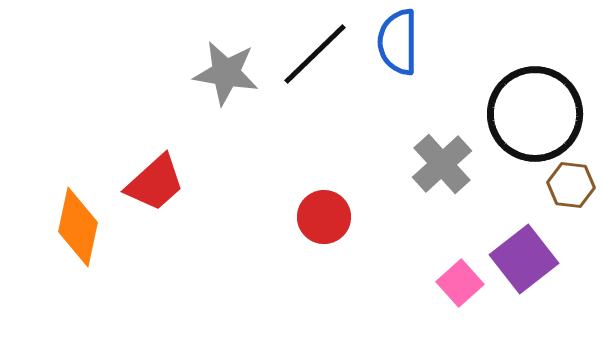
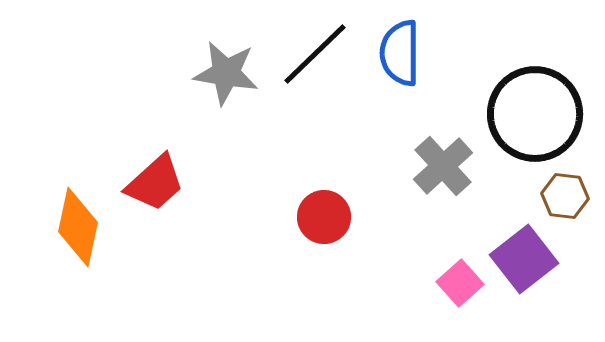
blue semicircle: moved 2 px right, 11 px down
gray cross: moved 1 px right, 2 px down
brown hexagon: moved 6 px left, 11 px down
